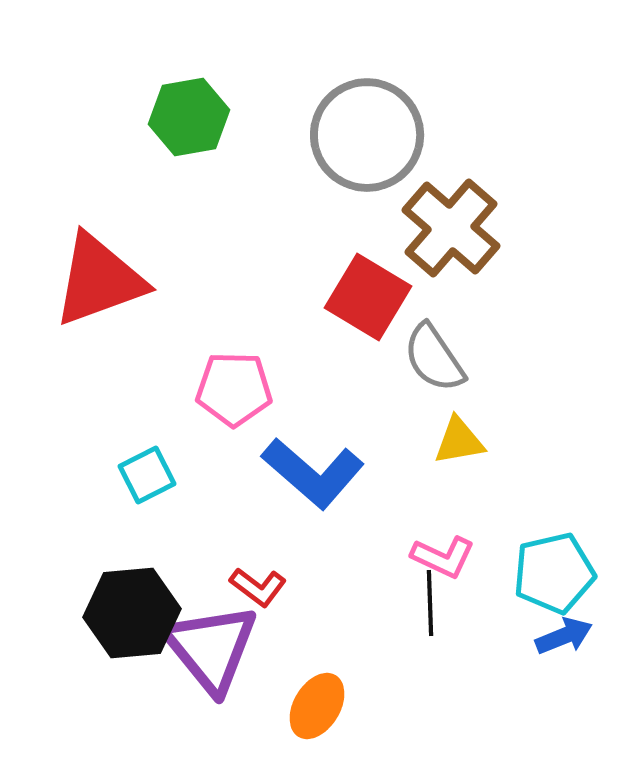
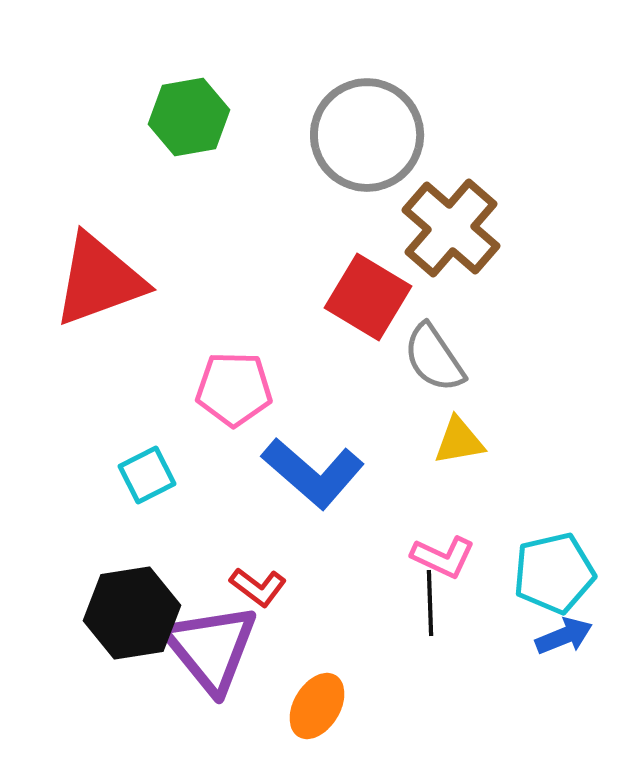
black hexagon: rotated 4 degrees counterclockwise
